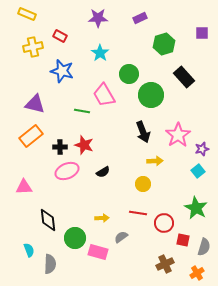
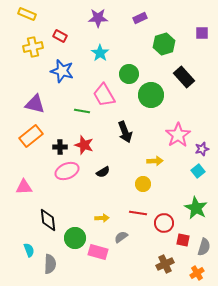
black arrow at (143, 132): moved 18 px left
